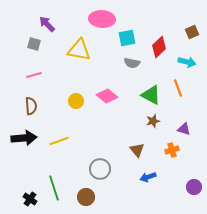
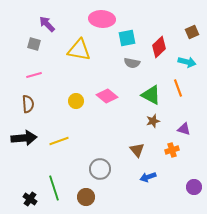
brown semicircle: moved 3 px left, 2 px up
